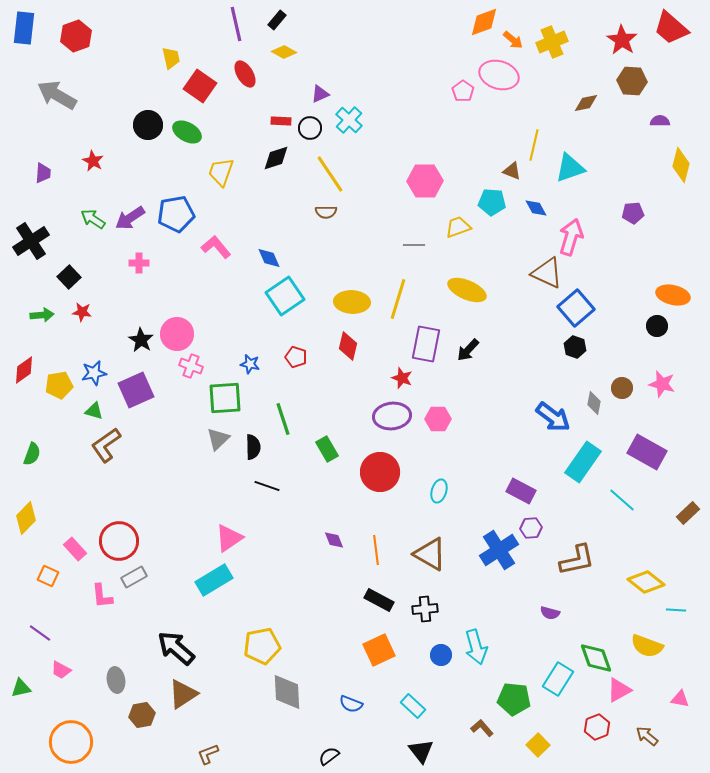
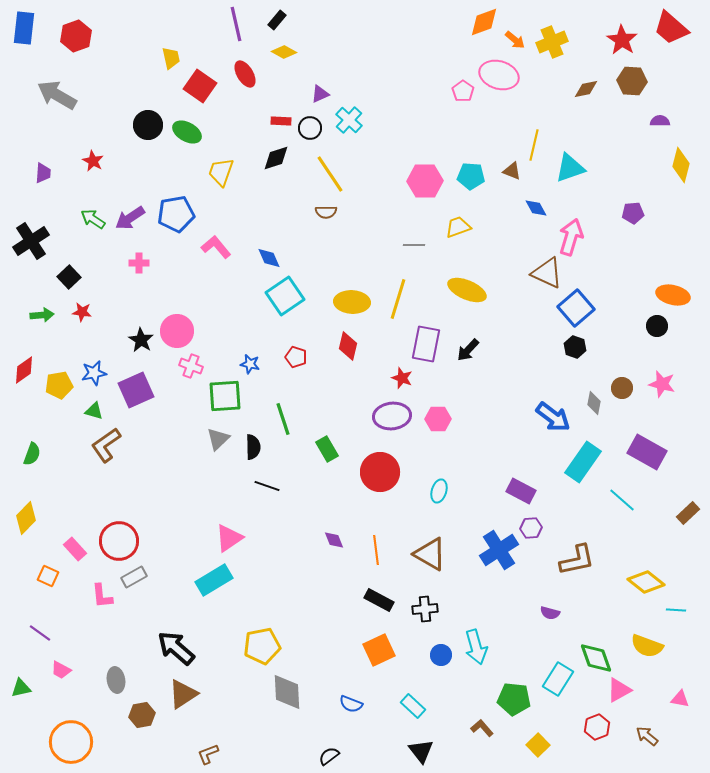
orange arrow at (513, 40): moved 2 px right
brown diamond at (586, 103): moved 14 px up
cyan pentagon at (492, 202): moved 21 px left, 26 px up
pink circle at (177, 334): moved 3 px up
green square at (225, 398): moved 2 px up
